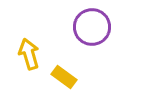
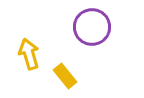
yellow rectangle: moved 1 px right, 1 px up; rotated 15 degrees clockwise
